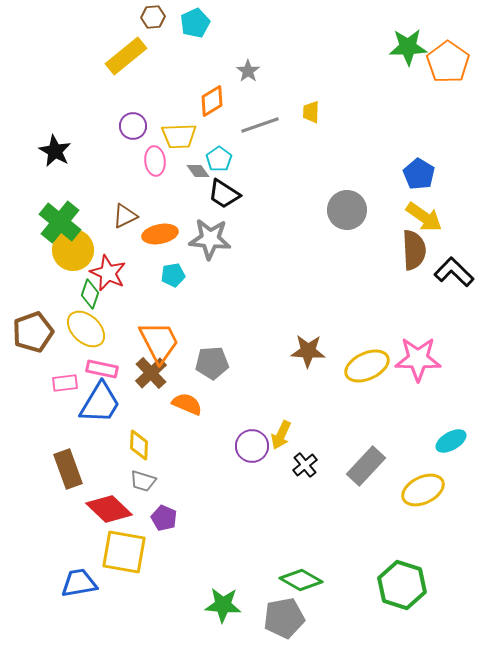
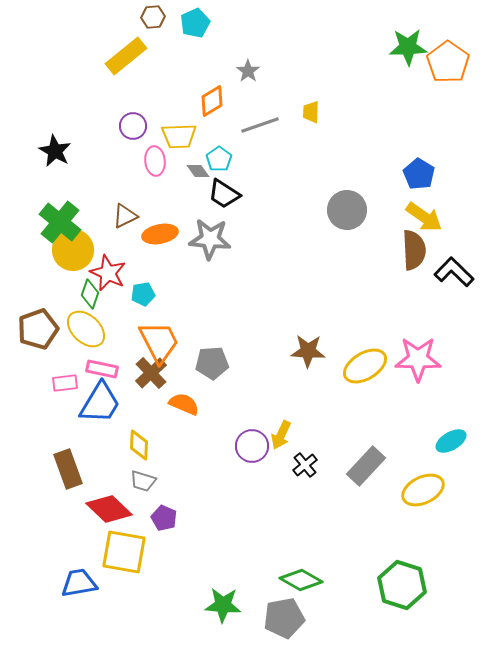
cyan pentagon at (173, 275): moved 30 px left, 19 px down
brown pentagon at (33, 332): moved 5 px right, 3 px up
yellow ellipse at (367, 366): moved 2 px left; rotated 6 degrees counterclockwise
orange semicircle at (187, 404): moved 3 px left
